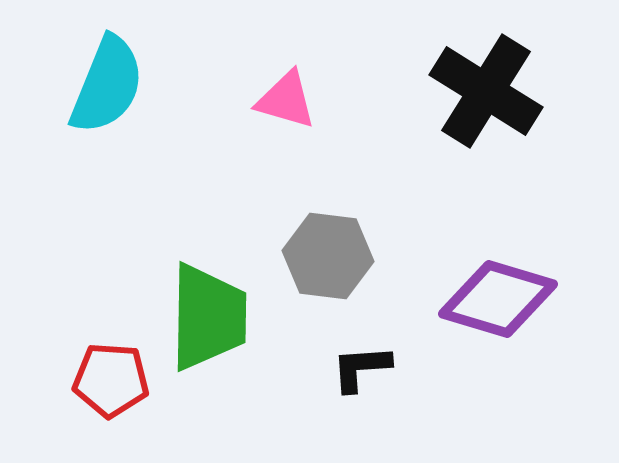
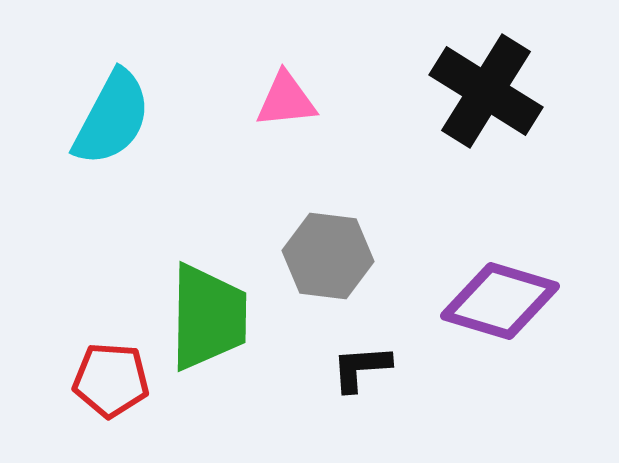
cyan semicircle: moved 5 px right, 33 px down; rotated 6 degrees clockwise
pink triangle: rotated 22 degrees counterclockwise
purple diamond: moved 2 px right, 2 px down
